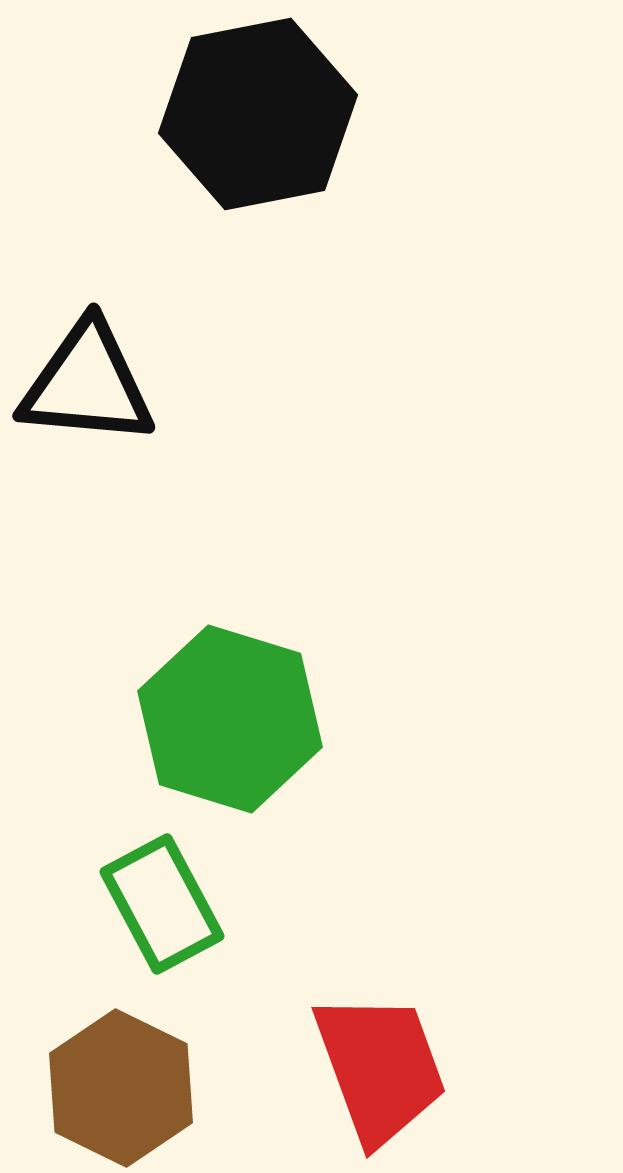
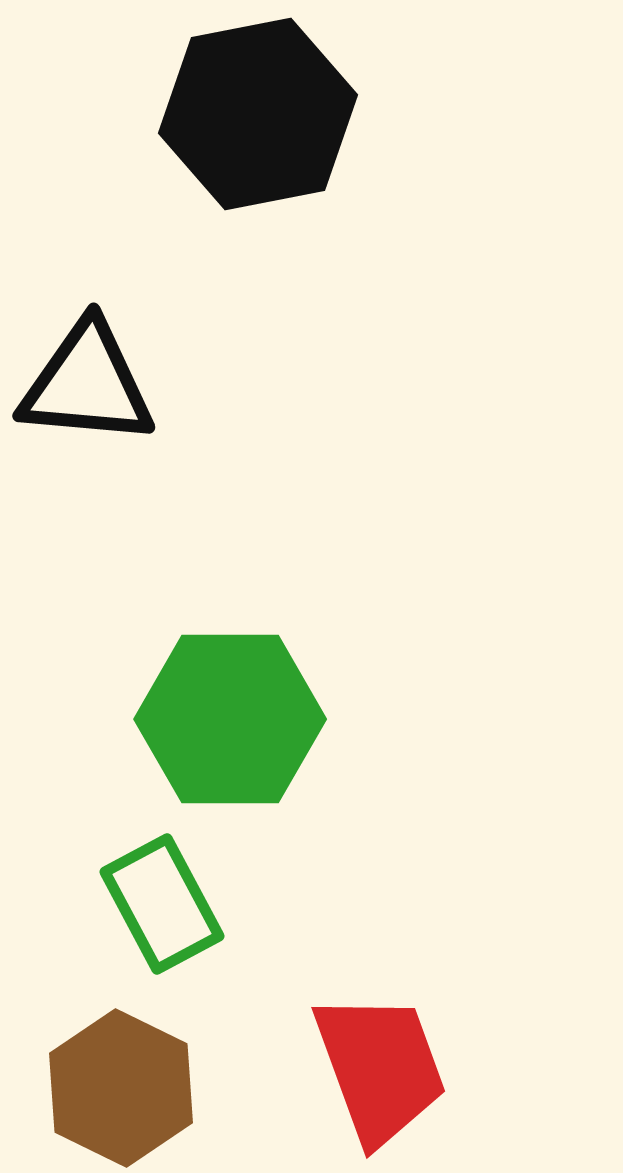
green hexagon: rotated 17 degrees counterclockwise
